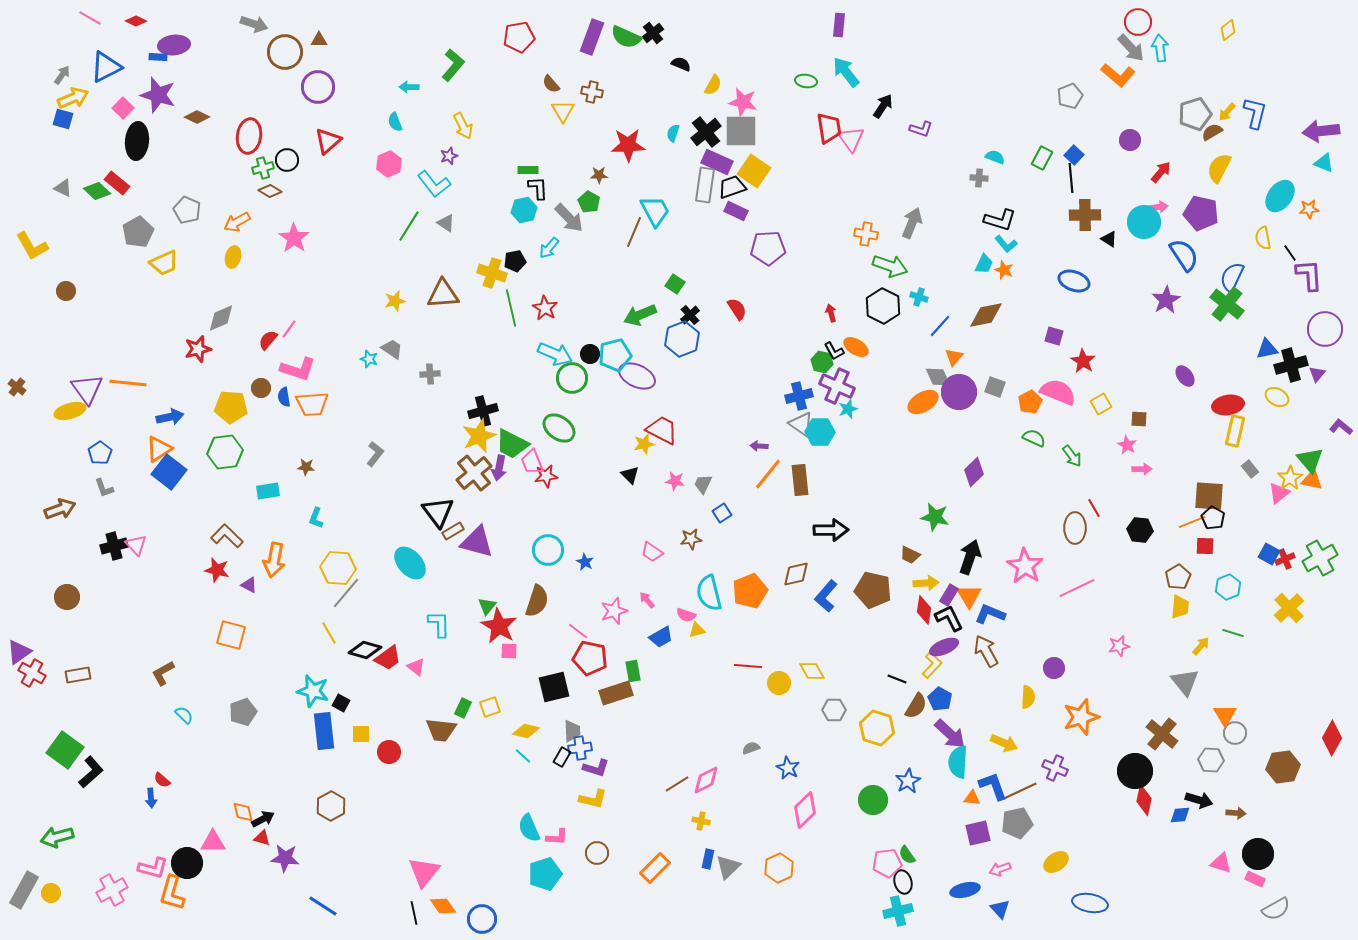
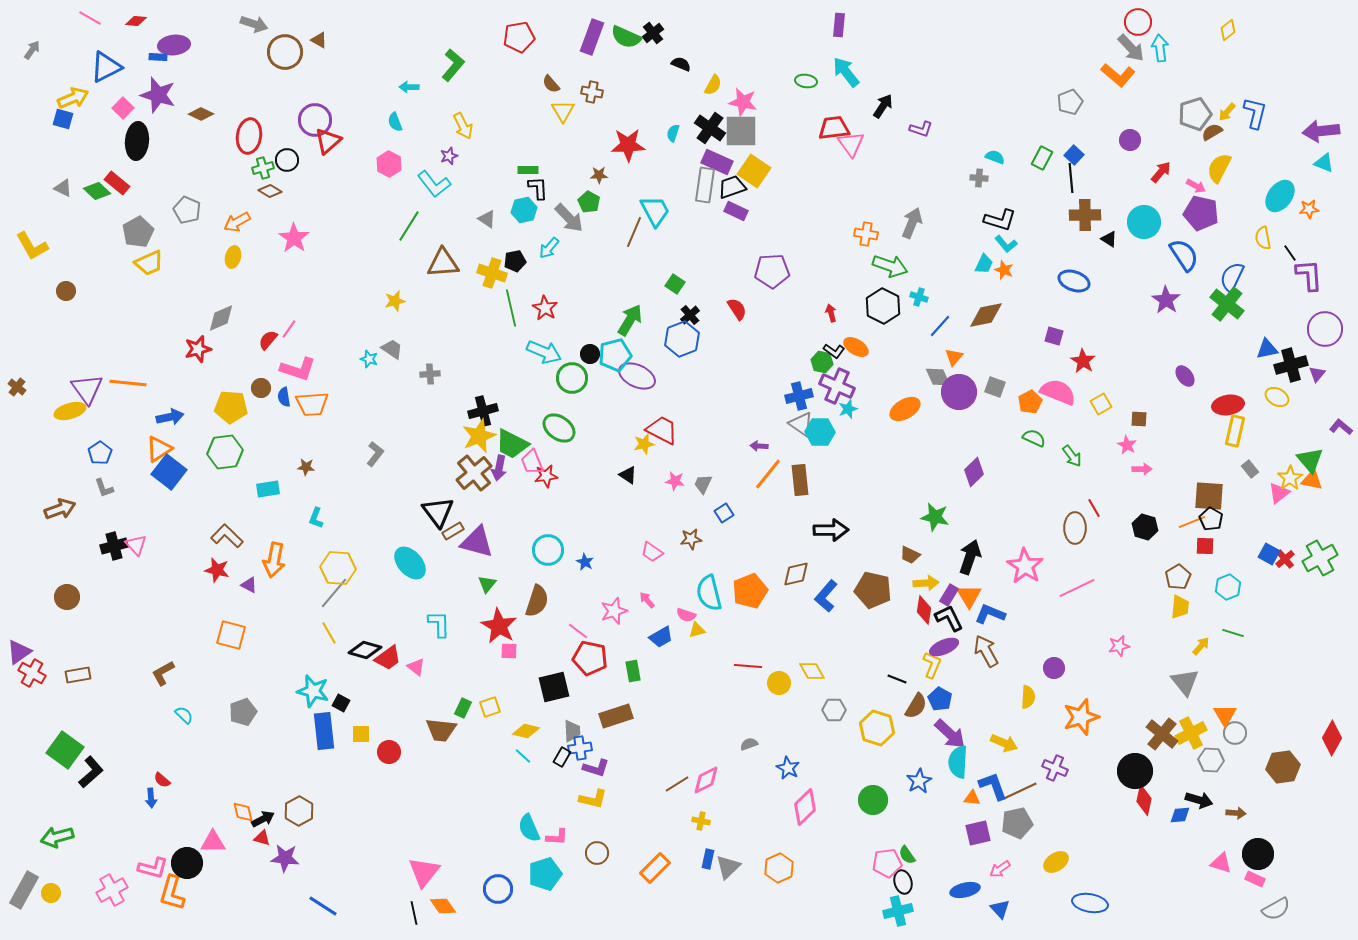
red diamond at (136, 21): rotated 20 degrees counterclockwise
brown triangle at (319, 40): rotated 30 degrees clockwise
gray arrow at (62, 75): moved 30 px left, 25 px up
purple circle at (318, 87): moved 3 px left, 33 px down
gray pentagon at (1070, 96): moved 6 px down
brown diamond at (197, 117): moved 4 px right, 3 px up
red trapezoid at (829, 128): moved 5 px right; rotated 88 degrees counterclockwise
black cross at (706, 132): moved 4 px right, 4 px up; rotated 16 degrees counterclockwise
pink triangle at (851, 139): moved 5 px down
pink hexagon at (389, 164): rotated 10 degrees counterclockwise
pink arrow at (1158, 207): moved 38 px right, 21 px up; rotated 36 degrees clockwise
gray triangle at (446, 223): moved 41 px right, 4 px up
purple pentagon at (768, 248): moved 4 px right, 23 px down
yellow trapezoid at (164, 263): moved 15 px left
brown triangle at (443, 294): moved 31 px up
purple star at (1166, 300): rotated 8 degrees counterclockwise
green arrow at (640, 315): moved 10 px left, 5 px down; rotated 144 degrees clockwise
black L-shape at (834, 351): rotated 25 degrees counterclockwise
cyan arrow at (555, 354): moved 11 px left, 2 px up
orange ellipse at (923, 402): moved 18 px left, 7 px down
black triangle at (630, 475): moved 2 px left; rotated 12 degrees counterclockwise
cyan rectangle at (268, 491): moved 2 px up
blue square at (722, 513): moved 2 px right
black pentagon at (1213, 518): moved 2 px left, 1 px down
black hexagon at (1140, 530): moved 5 px right, 3 px up; rotated 10 degrees clockwise
red cross at (1285, 559): rotated 18 degrees counterclockwise
gray line at (346, 593): moved 12 px left
green triangle at (487, 606): moved 22 px up
yellow cross at (1289, 608): moved 98 px left, 125 px down; rotated 16 degrees clockwise
yellow L-shape at (932, 665): rotated 20 degrees counterclockwise
brown rectangle at (616, 693): moved 23 px down
gray semicircle at (751, 748): moved 2 px left, 4 px up
blue star at (908, 781): moved 11 px right
brown hexagon at (331, 806): moved 32 px left, 5 px down
pink diamond at (805, 810): moved 3 px up
pink arrow at (1000, 869): rotated 15 degrees counterclockwise
blue circle at (482, 919): moved 16 px right, 30 px up
